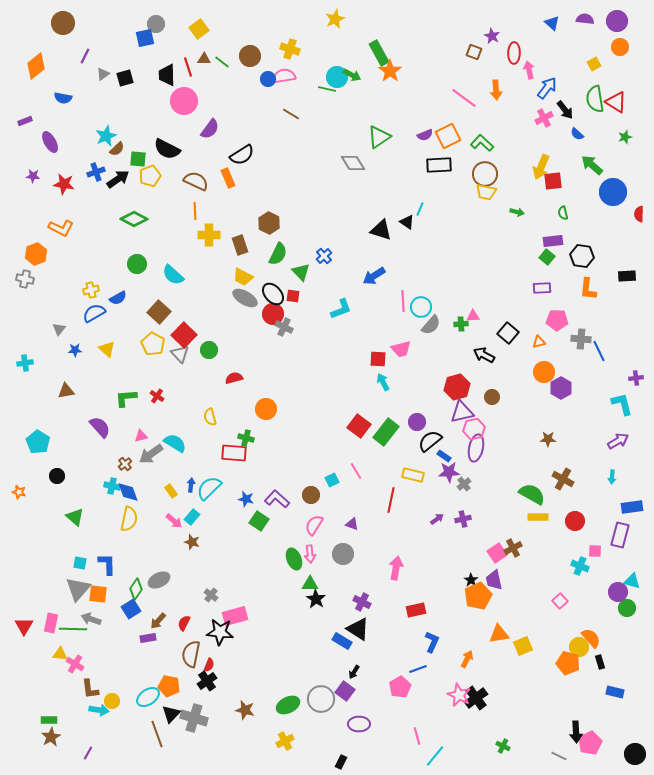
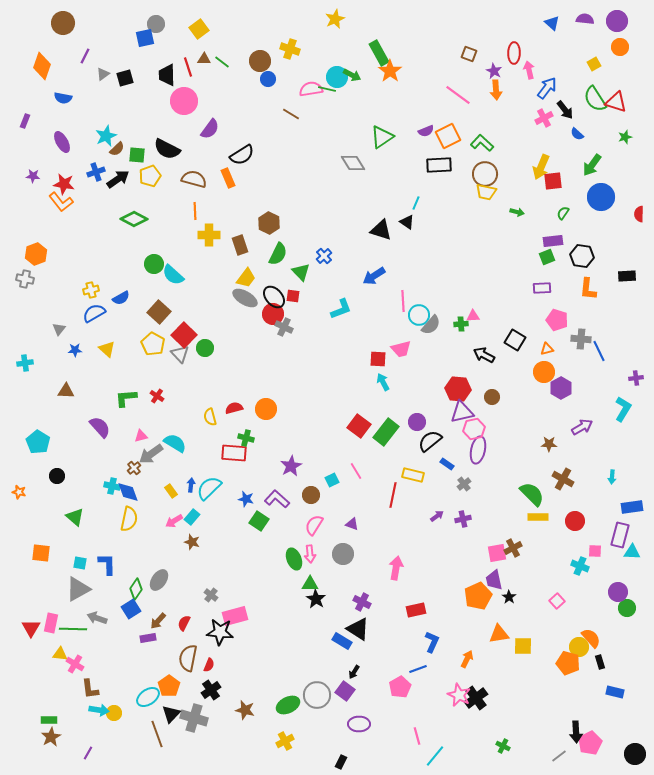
purple star at (492, 36): moved 2 px right, 35 px down
brown square at (474, 52): moved 5 px left, 2 px down
brown circle at (250, 56): moved 10 px right, 5 px down
orange diamond at (36, 66): moved 6 px right; rotated 32 degrees counterclockwise
pink semicircle at (284, 76): moved 27 px right, 13 px down
pink line at (464, 98): moved 6 px left, 3 px up
green semicircle at (595, 99): rotated 24 degrees counterclockwise
red triangle at (616, 102): rotated 15 degrees counterclockwise
purple rectangle at (25, 121): rotated 48 degrees counterclockwise
purple semicircle at (425, 135): moved 1 px right, 4 px up
green triangle at (379, 137): moved 3 px right
purple ellipse at (50, 142): moved 12 px right
green square at (138, 159): moved 1 px left, 4 px up
green arrow at (592, 165): rotated 95 degrees counterclockwise
brown semicircle at (196, 181): moved 2 px left, 2 px up; rotated 10 degrees counterclockwise
blue circle at (613, 192): moved 12 px left, 5 px down
cyan line at (420, 209): moved 4 px left, 6 px up
green semicircle at (563, 213): rotated 48 degrees clockwise
orange L-shape at (61, 228): moved 26 px up; rotated 25 degrees clockwise
green square at (547, 257): rotated 28 degrees clockwise
green circle at (137, 264): moved 17 px right
yellow trapezoid at (243, 277): moved 3 px right, 1 px down; rotated 80 degrees counterclockwise
black ellipse at (273, 294): moved 1 px right, 3 px down
blue semicircle at (118, 298): moved 3 px right
cyan circle at (421, 307): moved 2 px left, 8 px down
pink pentagon at (557, 320): rotated 15 degrees clockwise
black square at (508, 333): moved 7 px right, 7 px down; rotated 10 degrees counterclockwise
orange triangle at (539, 342): moved 8 px right, 7 px down
green circle at (209, 350): moved 4 px left, 2 px up
red semicircle at (234, 378): moved 30 px down
red hexagon at (457, 387): moved 1 px right, 2 px down; rotated 20 degrees clockwise
brown triangle at (66, 391): rotated 12 degrees clockwise
cyan L-shape at (622, 404): moved 1 px right, 5 px down; rotated 45 degrees clockwise
brown star at (548, 439): moved 1 px right, 5 px down
purple arrow at (618, 441): moved 36 px left, 14 px up
purple ellipse at (476, 448): moved 2 px right, 2 px down
blue rectangle at (444, 456): moved 3 px right, 8 px down
brown cross at (125, 464): moved 9 px right, 4 px down
purple star at (449, 472): moved 158 px left, 6 px up; rotated 25 degrees counterclockwise
green semicircle at (532, 494): rotated 16 degrees clockwise
red line at (391, 500): moved 2 px right, 5 px up
purple arrow at (437, 519): moved 3 px up
pink arrow at (174, 521): rotated 108 degrees clockwise
pink square at (497, 553): rotated 24 degrees clockwise
gray ellipse at (159, 580): rotated 30 degrees counterclockwise
black star at (471, 580): moved 38 px right, 17 px down
cyan triangle at (632, 581): moved 29 px up; rotated 12 degrees counterclockwise
gray triangle at (78, 589): rotated 20 degrees clockwise
orange square at (98, 594): moved 57 px left, 41 px up
pink square at (560, 601): moved 3 px left
gray arrow at (91, 619): moved 6 px right, 1 px up
red triangle at (24, 626): moved 7 px right, 2 px down
yellow square at (523, 646): rotated 24 degrees clockwise
brown semicircle at (191, 654): moved 3 px left, 4 px down
black cross at (207, 681): moved 4 px right, 9 px down
orange pentagon at (169, 686): rotated 25 degrees clockwise
gray circle at (321, 699): moved 4 px left, 4 px up
yellow circle at (112, 701): moved 2 px right, 12 px down
gray line at (559, 756): rotated 63 degrees counterclockwise
